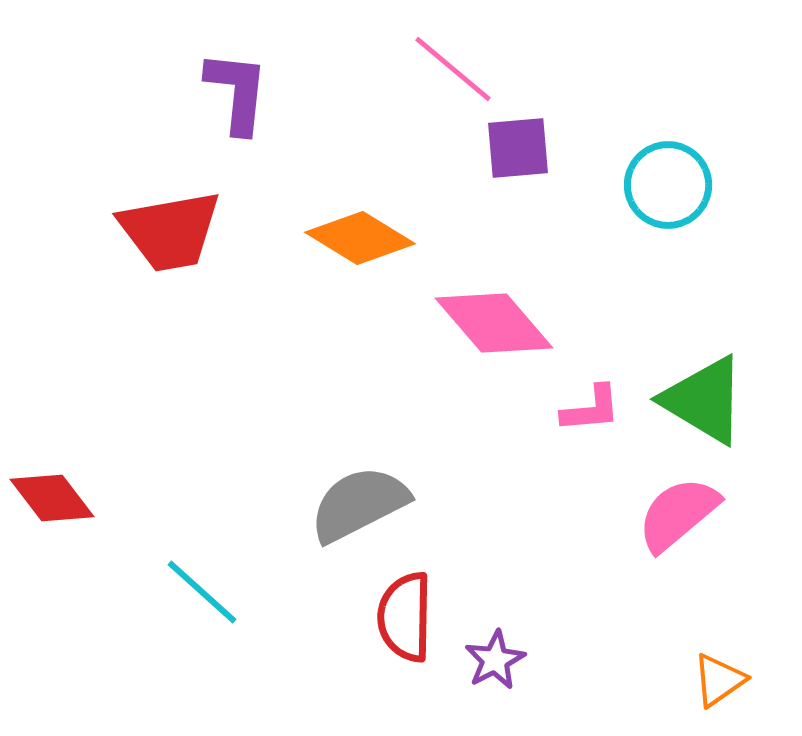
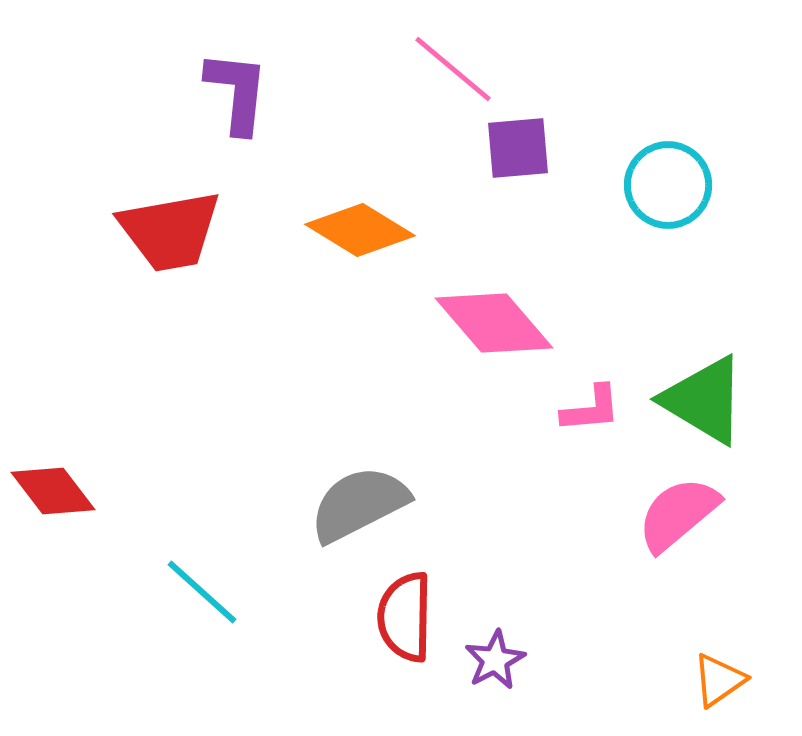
orange diamond: moved 8 px up
red diamond: moved 1 px right, 7 px up
